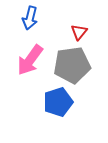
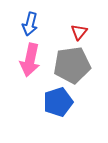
blue arrow: moved 6 px down
pink arrow: rotated 24 degrees counterclockwise
